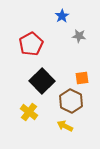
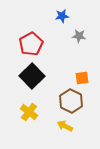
blue star: rotated 24 degrees clockwise
black square: moved 10 px left, 5 px up
